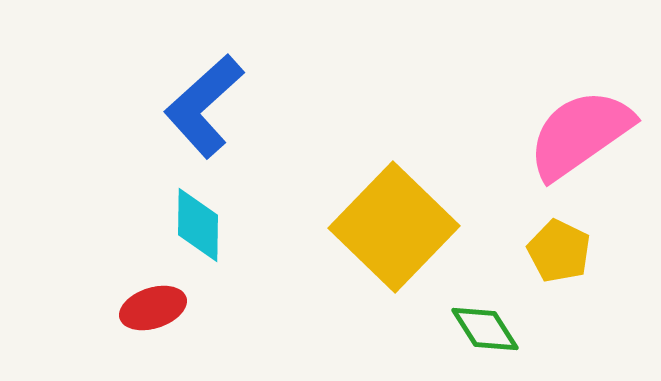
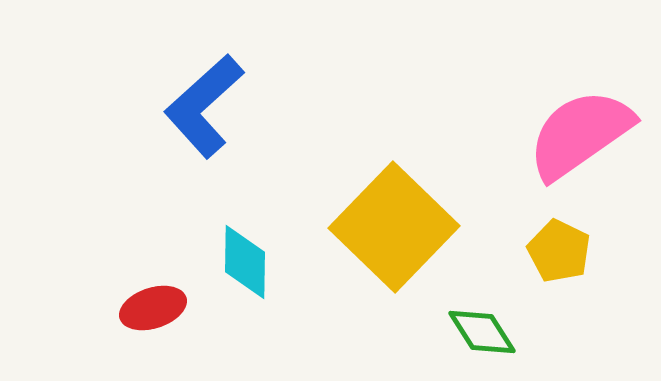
cyan diamond: moved 47 px right, 37 px down
green diamond: moved 3 px left, 3 px down
